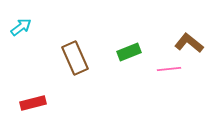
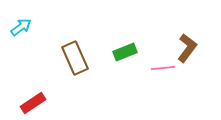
brown L-shape: moved 2 px left, 5 px down; rotated 88 degrees clockwise
green rectangle: moved 4 px left
pink line: moved 6 px left, 1 px up
red rectangle: rotated 20 degrees counterclockwise
